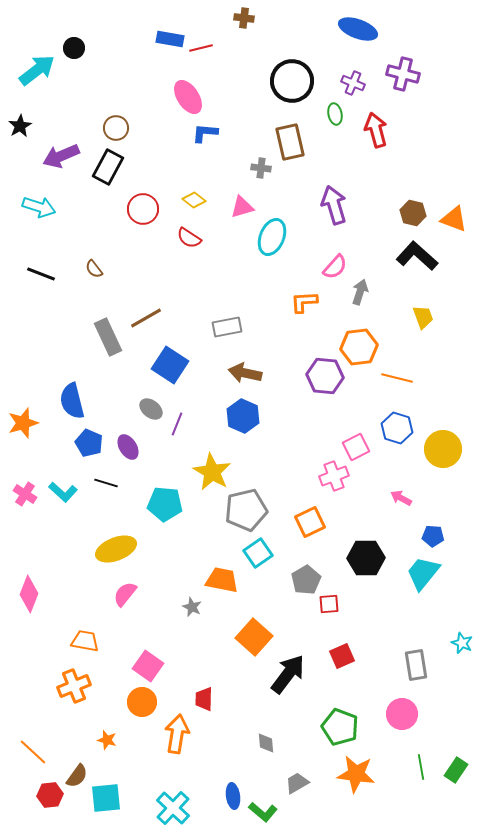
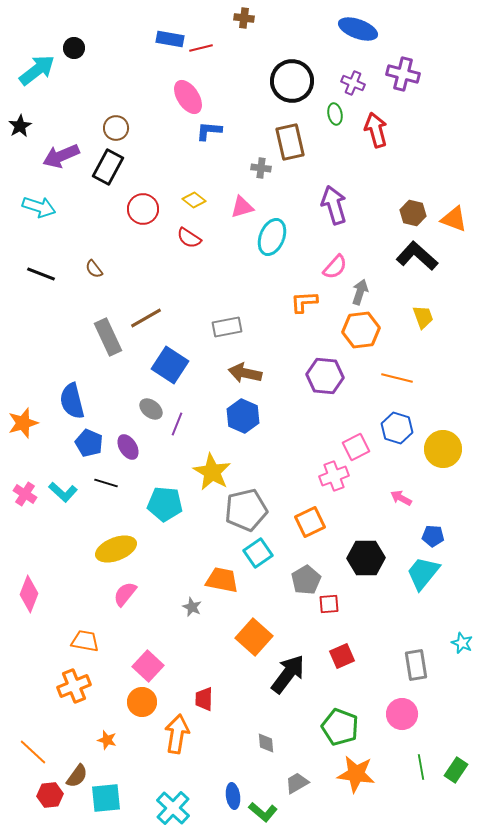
blue L-shape at (205, 133): moved 4 px right, 2 px up
orange hexagon at (359, 347): moved 2 px right, 17 px up
pink square at (148, 666): rotated 8 degrees clockwise
